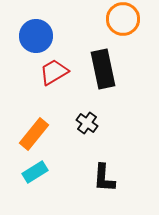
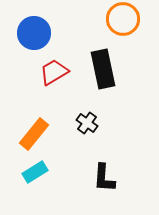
blue circle: moved 2 px left, 3 px up
